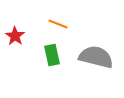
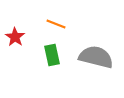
orange line: moved 2 px left
red star: moved 1 px down
